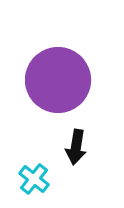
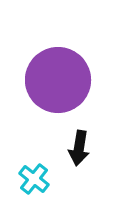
black arrow: moved 3 px right, 1 px down
